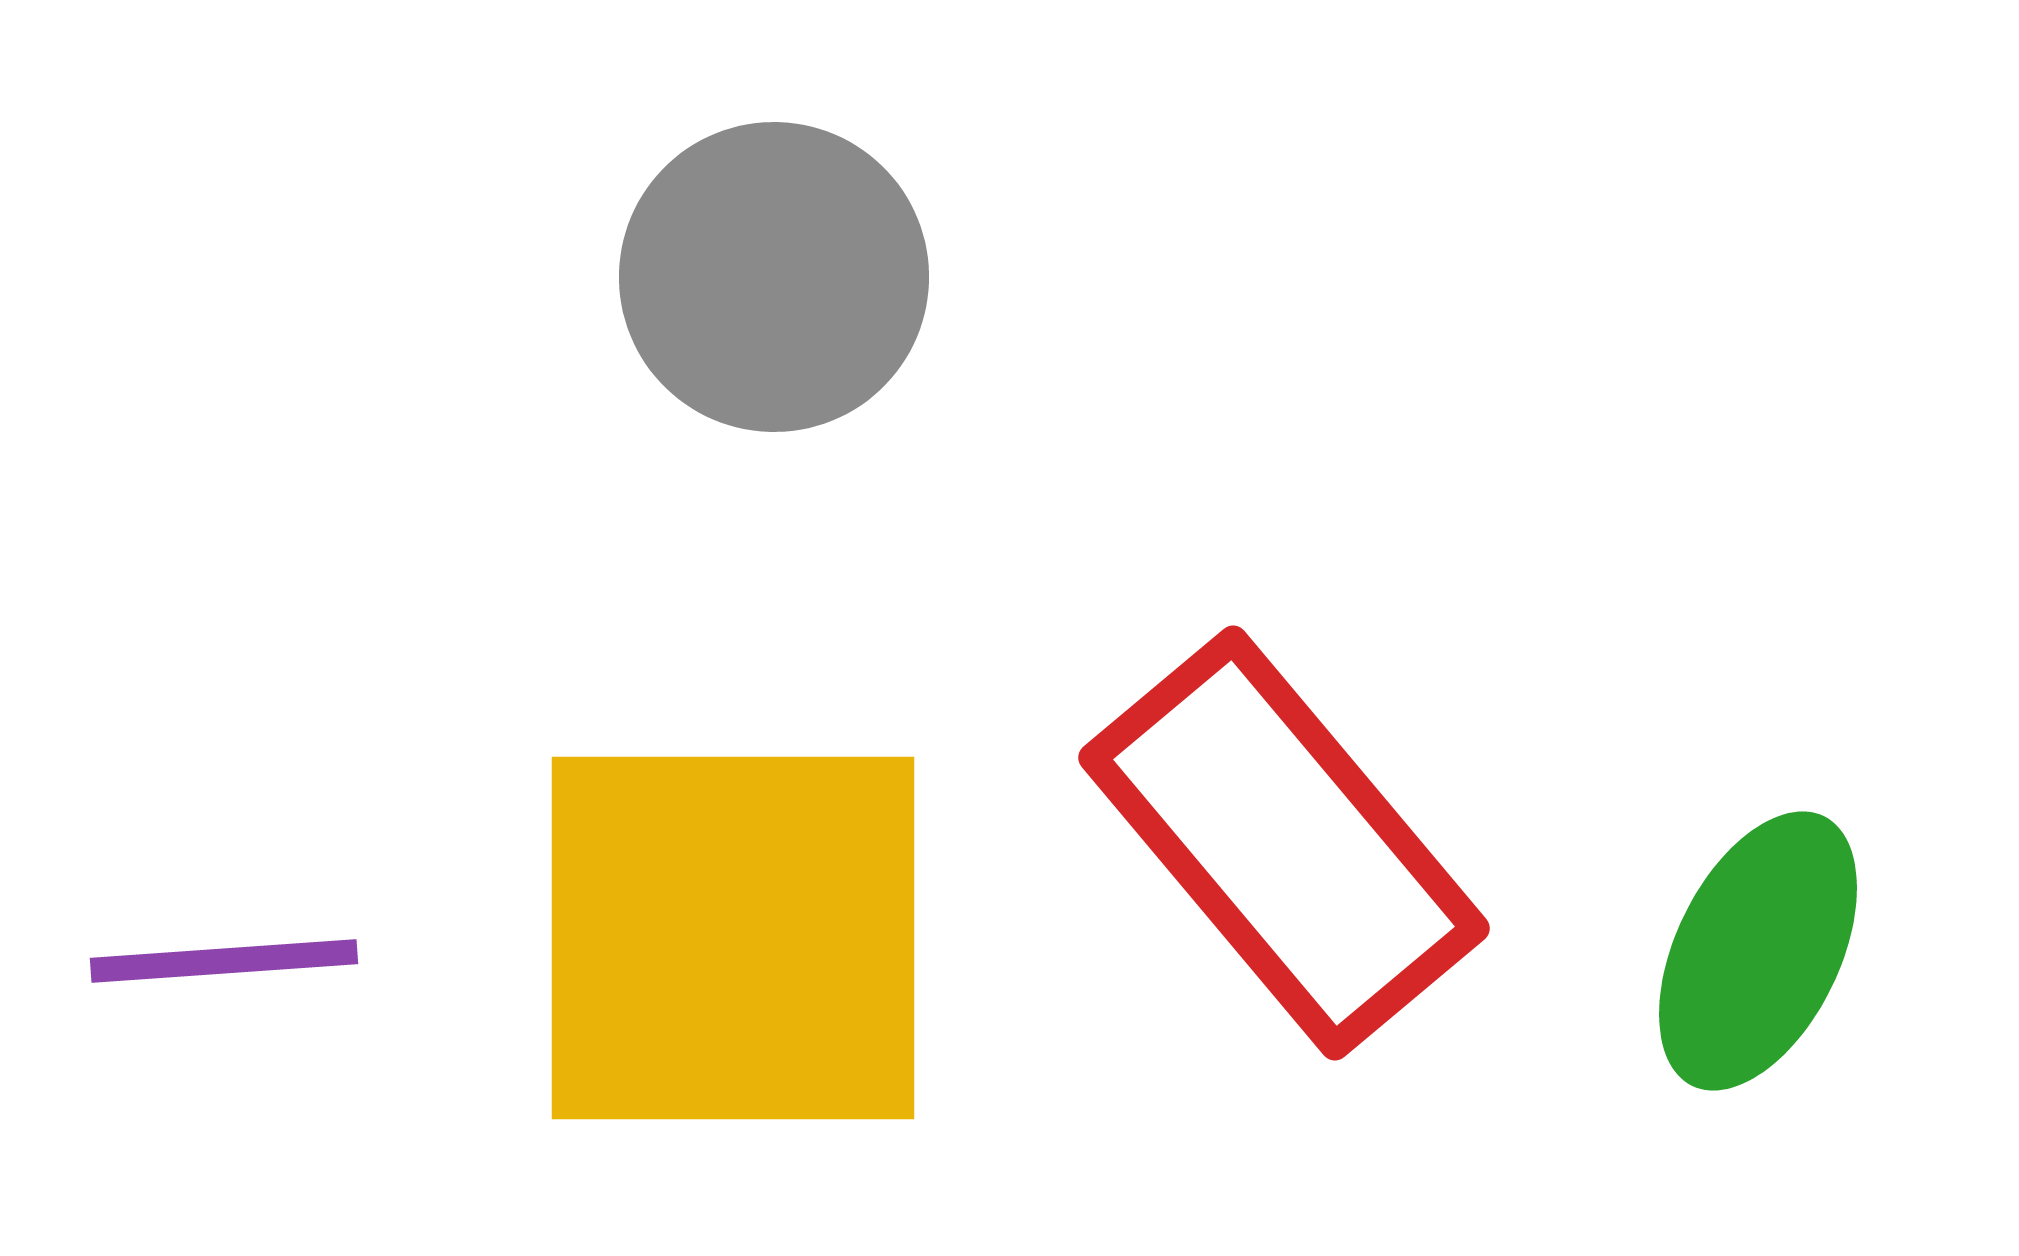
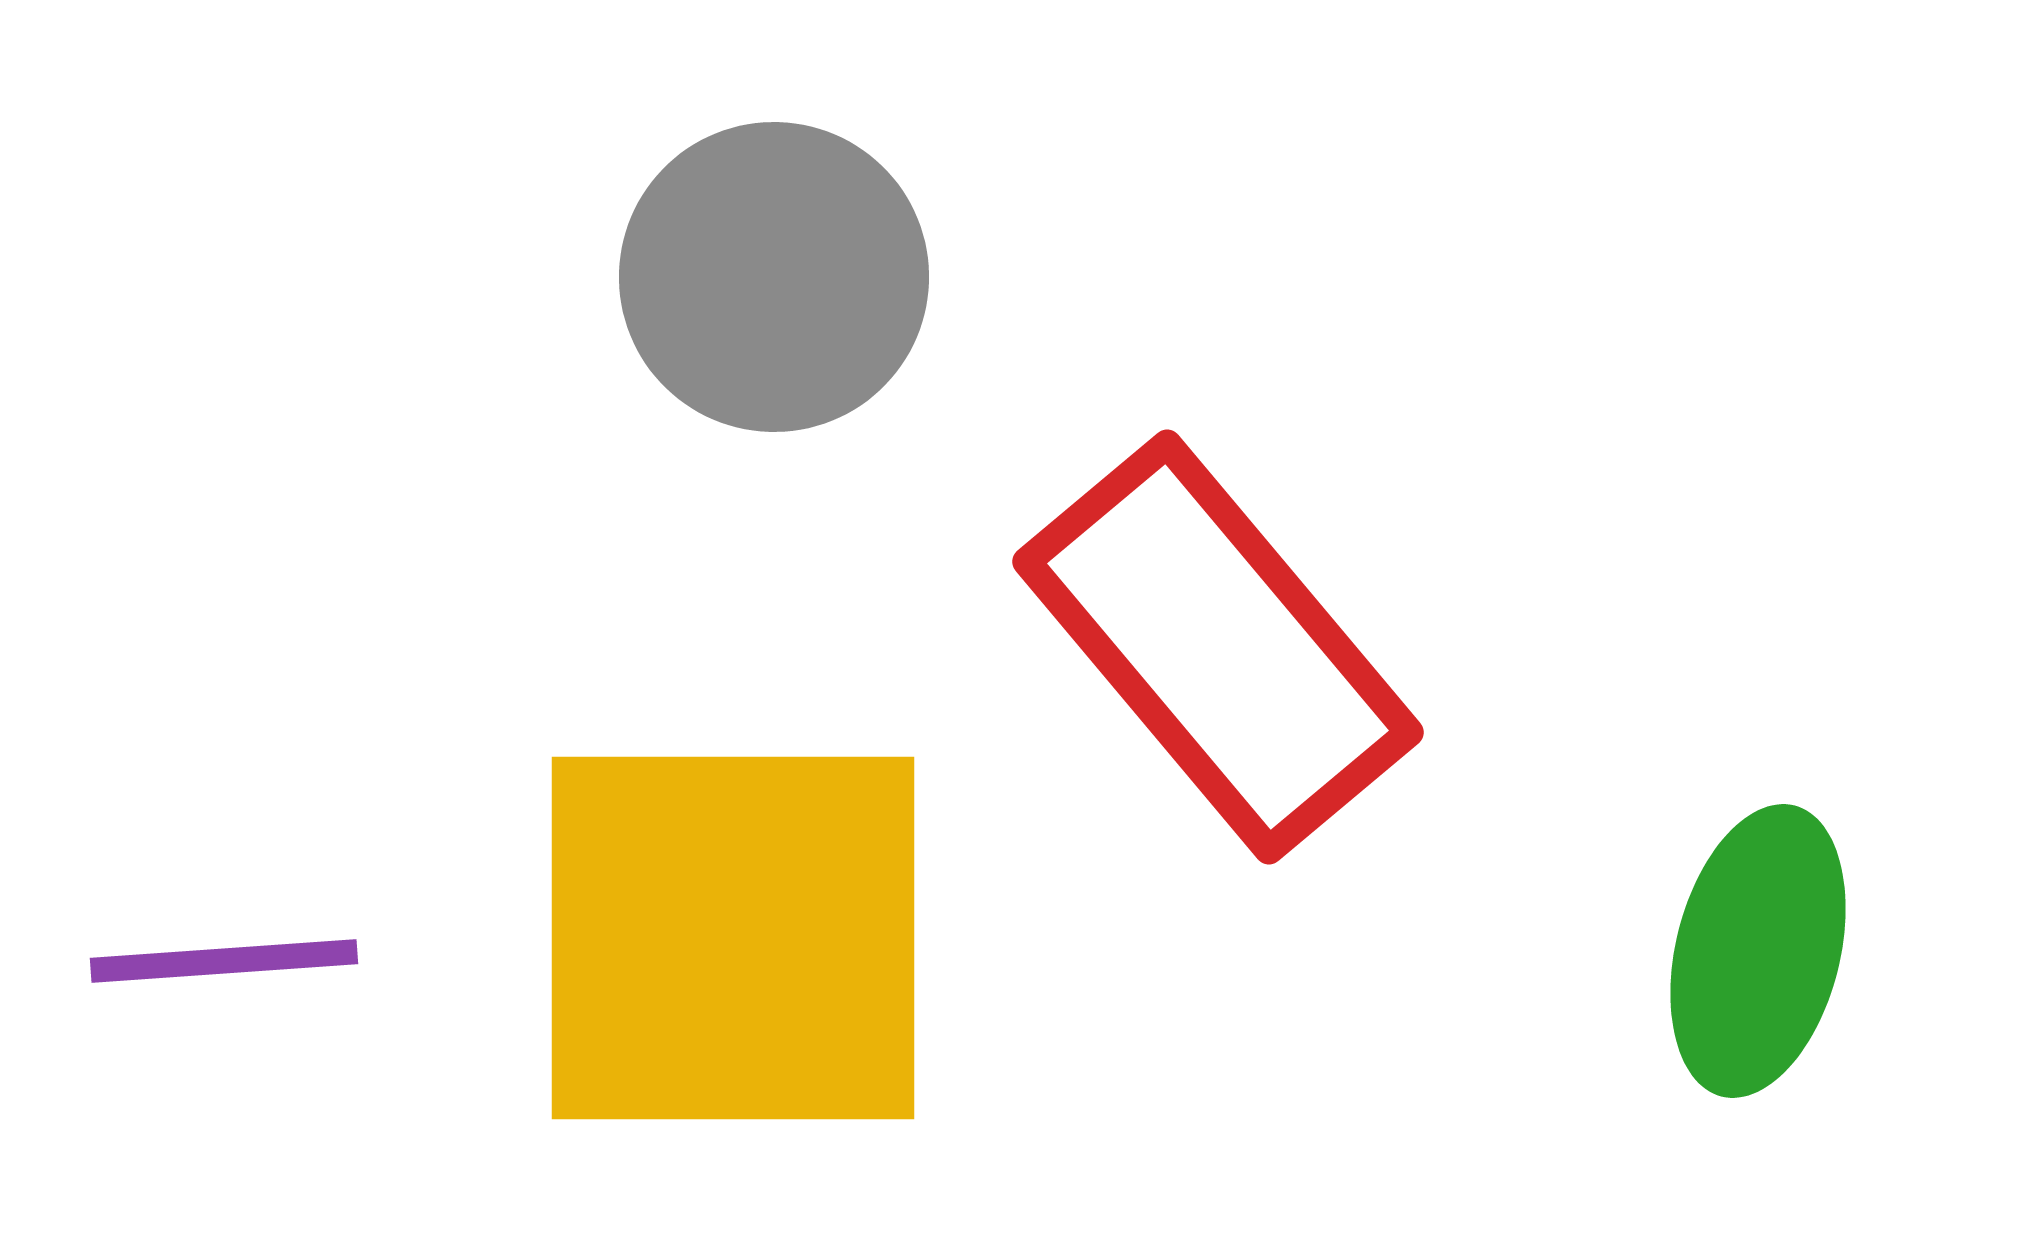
red rectangle: moved 66 px left, 196 px up
green ellipse: rotated 12 degrees counterclockwise
